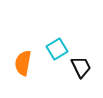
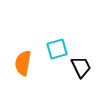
cyan square: rotated 15 degrees clockwise
